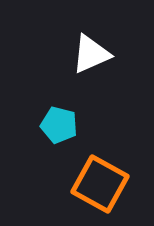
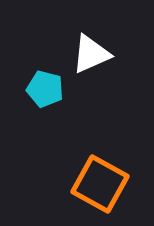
cyan pentagon: moved 14 px left, 36 px up
